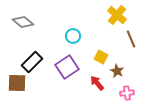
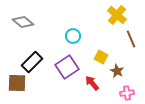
red arrow: moved 5 px left
